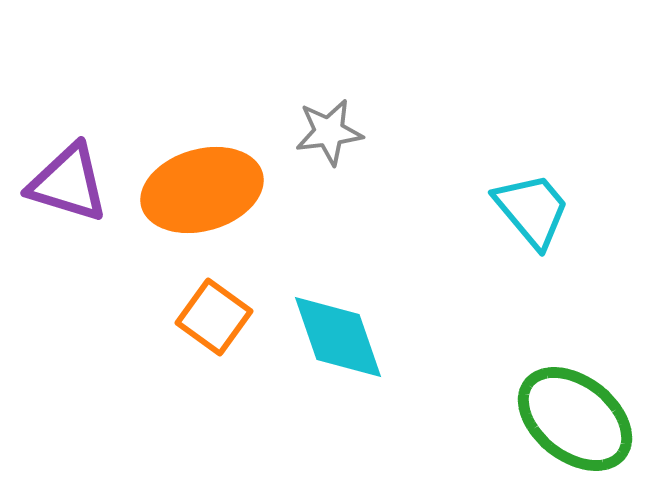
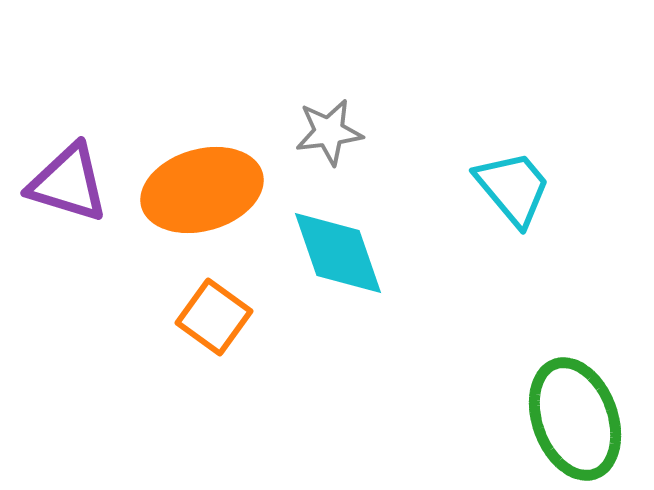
cyan trapezoid: moved 19 px left, 22 px up
cyan diamond: moved 84 px up
green ellipse: rotated 32 degrees clockwise
